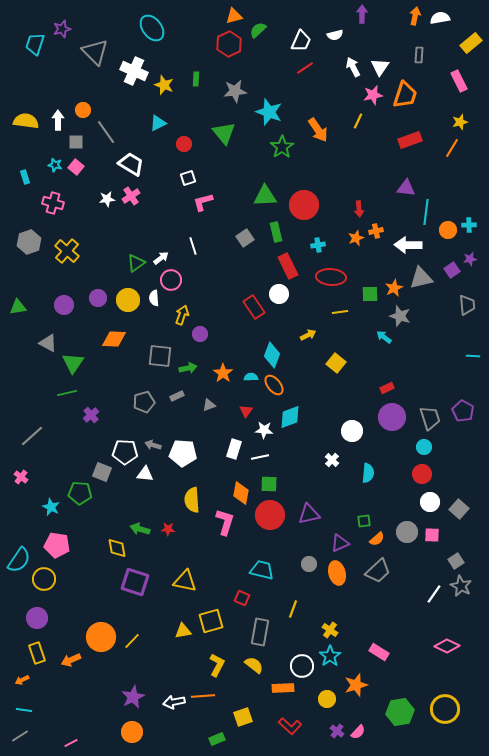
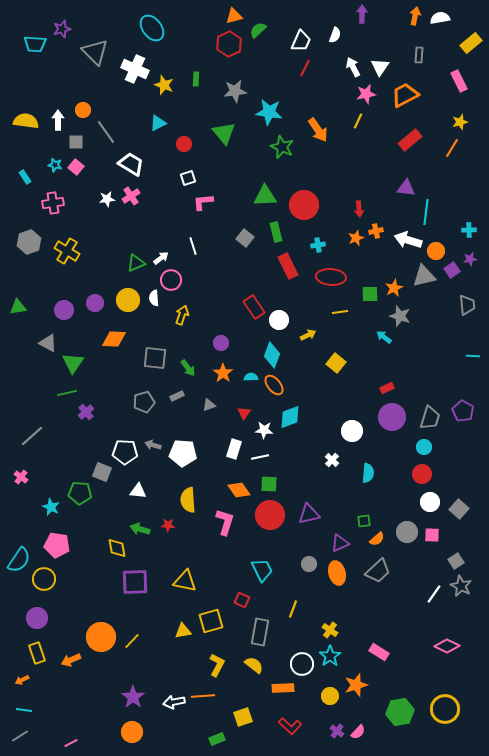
white semicircle at (335, 35): rotated 56 degrees counterclockwise
cyan trapezoid at (35, 44): rotated 105 degrees counterclockwise
red line at (305, 68): rotated 30 degrees counterclockwise
white cross at (134, 71): moved 1 px right, 2 px up
pink star at (373, 95): moved 7 px left, 1 px up
orange trapezoid at (405, 95): rotated 136 degrees counterclockwise
cyan star at (269, 112): rotated 12 degrees counterclockwise
red rectangle at (410, 140): rotated 20 degrees counterclockwise
green star at (282, 147): rotated 15 degrees counterclockwise
cyan rectangle at (25, 177): rotated 16 degrees counterclockwise
pink L-shape at (203, 202): rotated 10 degrees clockwise
pink cross at (53, 203): rotated 25 degrees counterclockwise
cyan cross at (469, 225): moved 5 px down
orange circle at (448, 230): moved 12 px left, 21 px down
gray square at (245, 238): rotated 18 degrees counterclockwise
white arrow at (408, 245): moved 5 px up; rotated 16 degrees clockwise
yellow cross at (67, 251): rotated 10 degrees counterclockwise
green triangle at (136, 263): rotated 12 degrees clockwise
gray triangle at (421, 278): moved 3 px right, 2 px up
white circle at (279, 294): moved 26 px down
purple circle at (98, 298): moved 3 px left, 5 px down
purple circle at (64, 305): moved 5 px down
purple circle at (200, 334): moved 21 px right, 9 px down
gray square at (160, 356): moved 5 px left, 2 px down
green arrow at (188, 368): rotated 66 degrees clockwise
red triangle at (246, 411): moved 2 px left, 2 px down
purple cross at (91, 415): moved 5 px left, 3 px up
gray trapezoid at (430, 418): rotated 35 degrees clockwise
white triangle at (145, 474): moved 7 px left, 17 px down
orange diamond at (241, 493): moved 2 px left, 3 px up; rotated 45 degrees counterclockwise
yellow semicircle at (192, 500): moved 4 px left
red star at (168, 529): moved 4 px up
cyan trapezoid at (262, 570): rotated 50 degrees clockwise
purple square at (135, 582): rotated 20 degrees counterclockwise
red square at (242, 598): moved 2 px down
white circle at (302, 666): moved 2 px up
purple star at (133, 697): rotated 10 degrees counterclockwise
yellow circle at (327, 699): moved 3 px right, 3 px up
